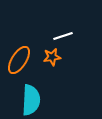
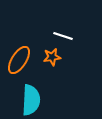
white line: rotated 36 degrees clockwise
